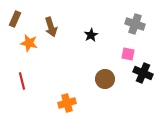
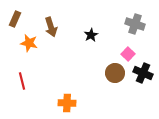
pink square: rotated 32 degrees clockwise
brown circle: moved 10 px right, 6 px up
orange cross: rotated 18 degrees clockwise
